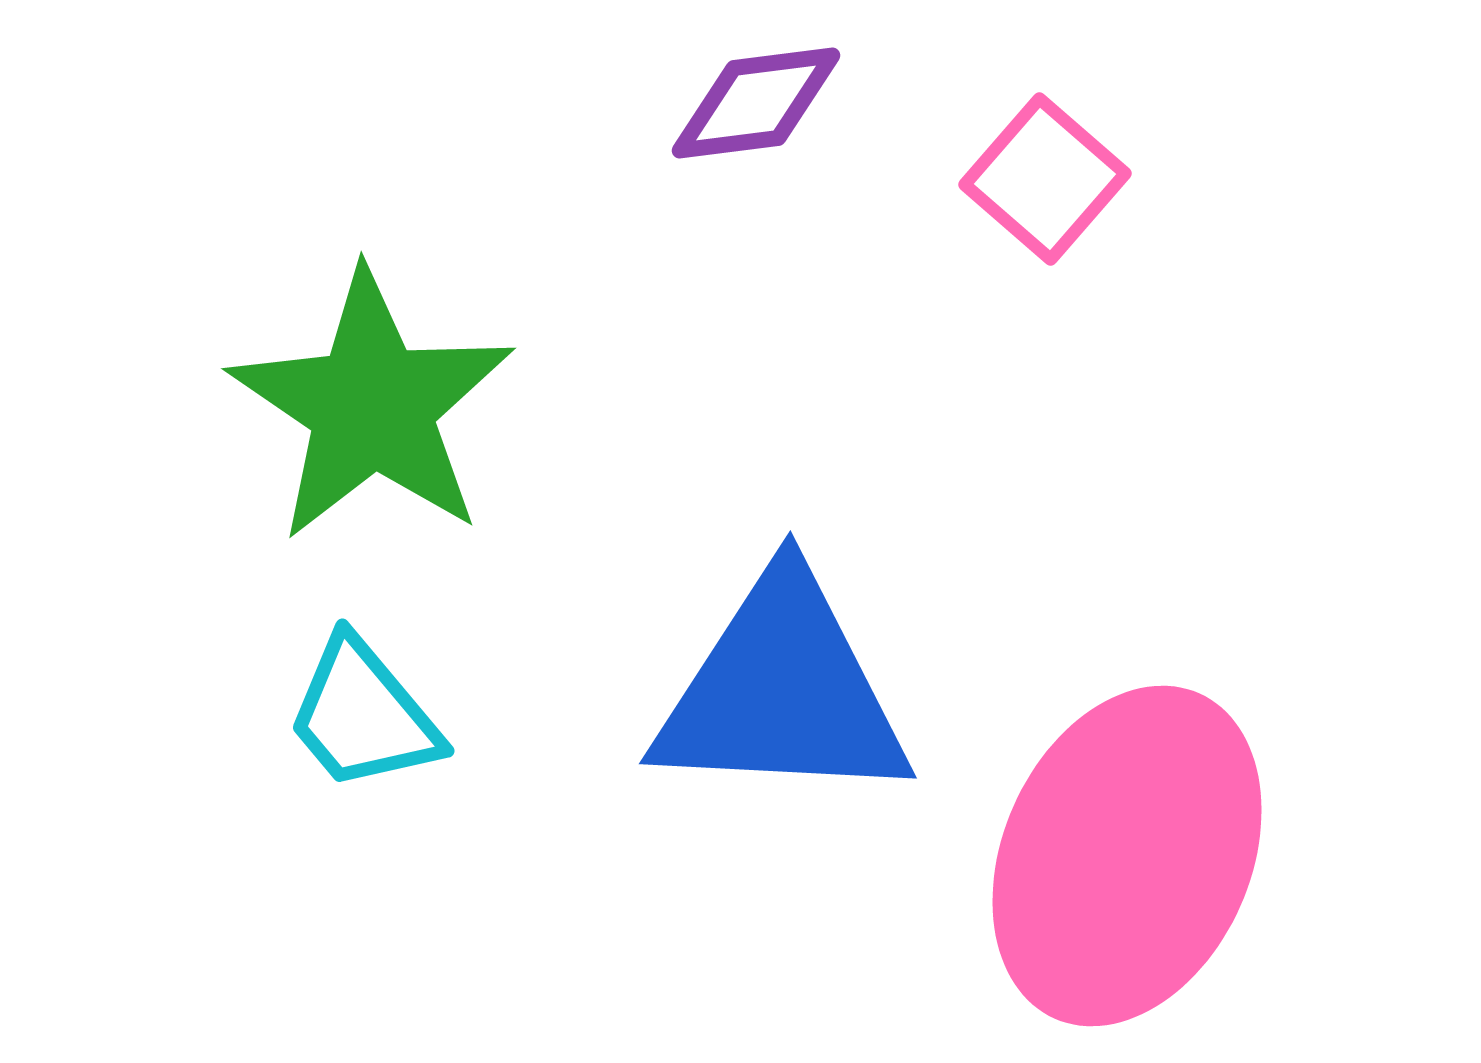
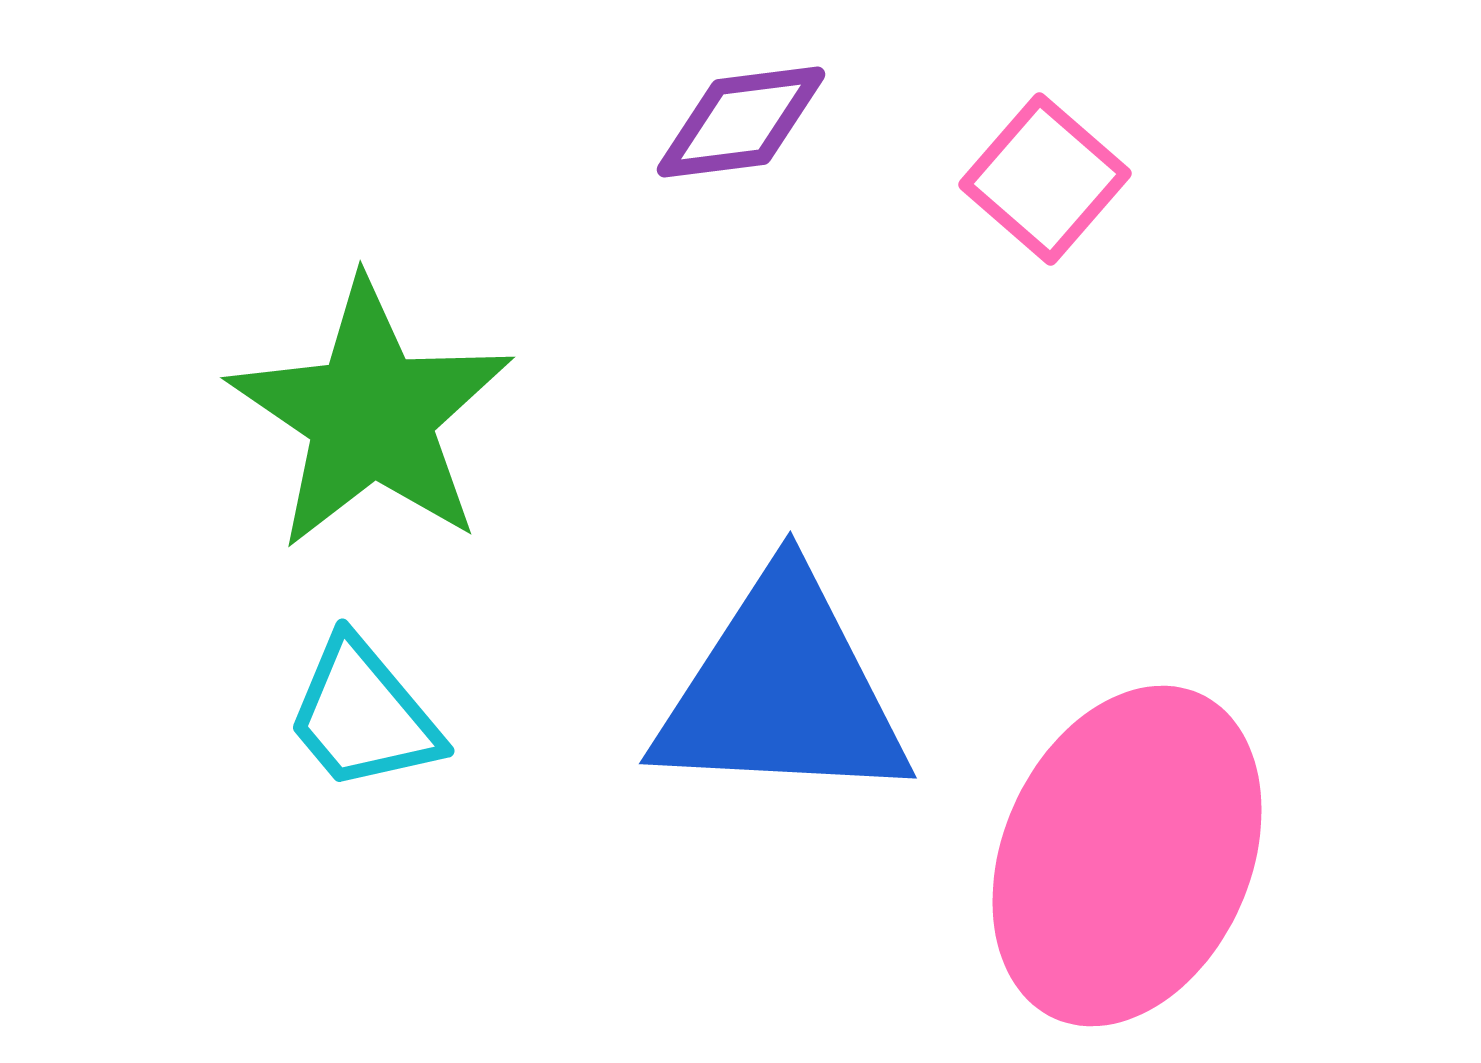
purple diamond: moved 15 px left, 19 px down
green star: moved 1 px left, 9 px down
